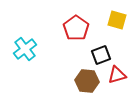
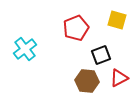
red pentagon: rotated 15 degrees clockwise
red triangle: moved 2 px right, 3 px down; rotated 12 degrees counterclockwise
